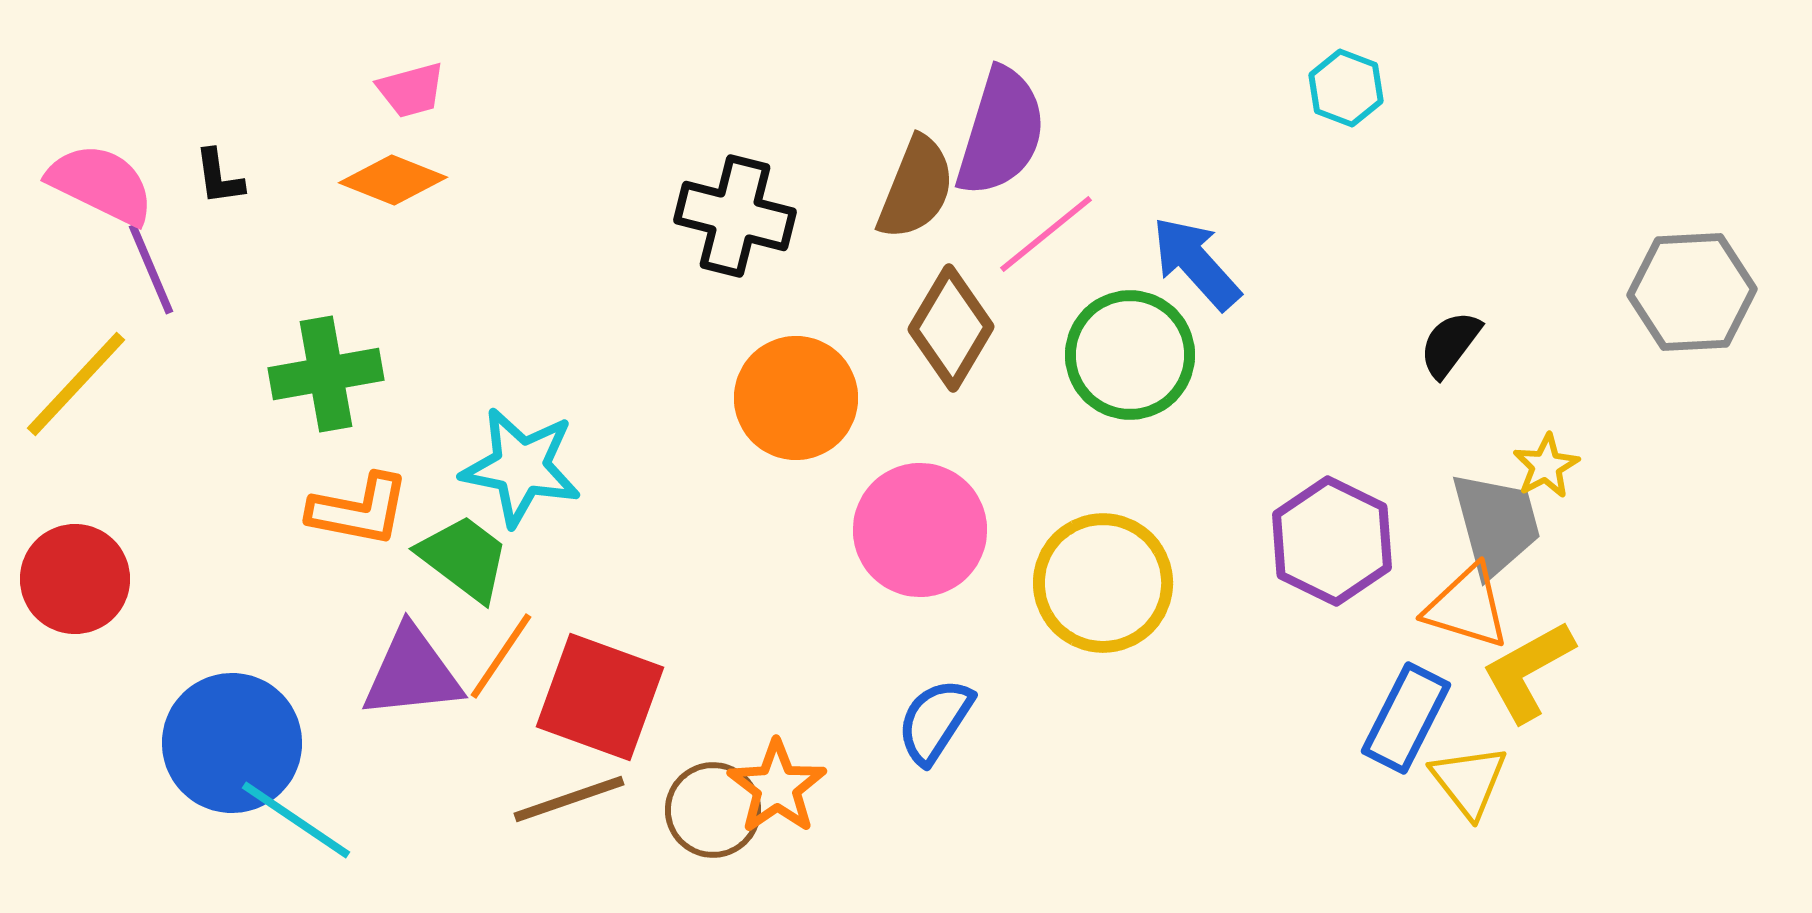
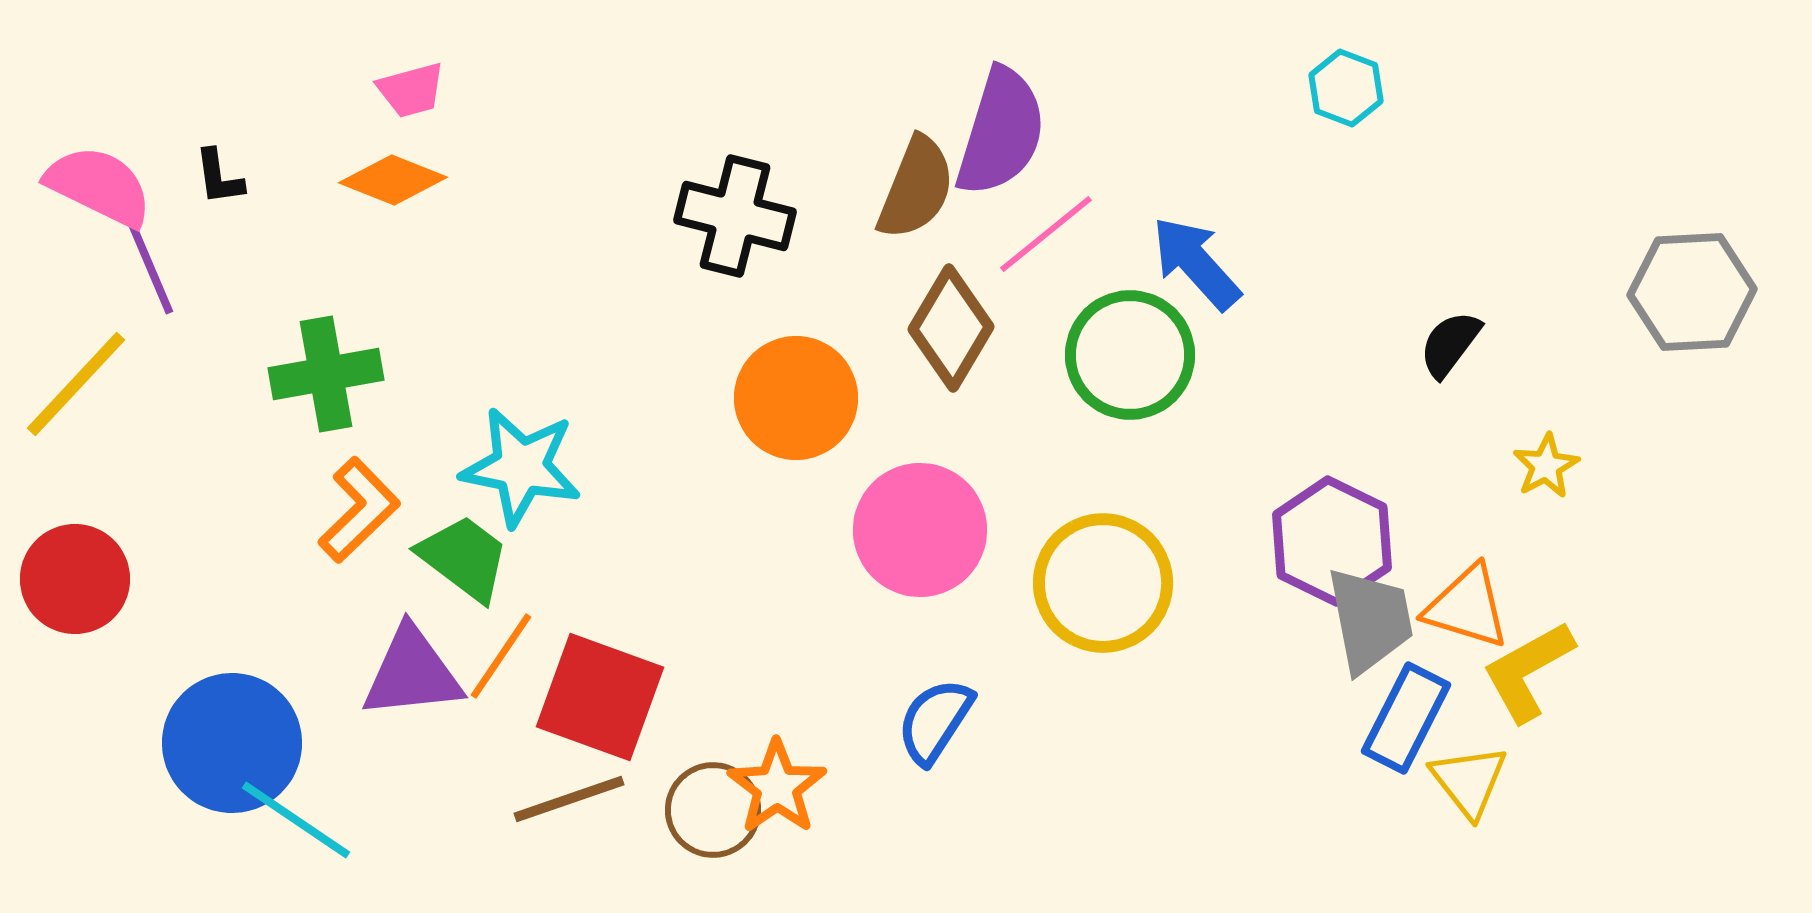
pink semicircle: moved 2 px left, 2 px down
orange L-shape: rotated 55 degrees counterclockwise
gray trapezoid: moved 126 px left, 96 px down; rotated 4 degrees clockwise
